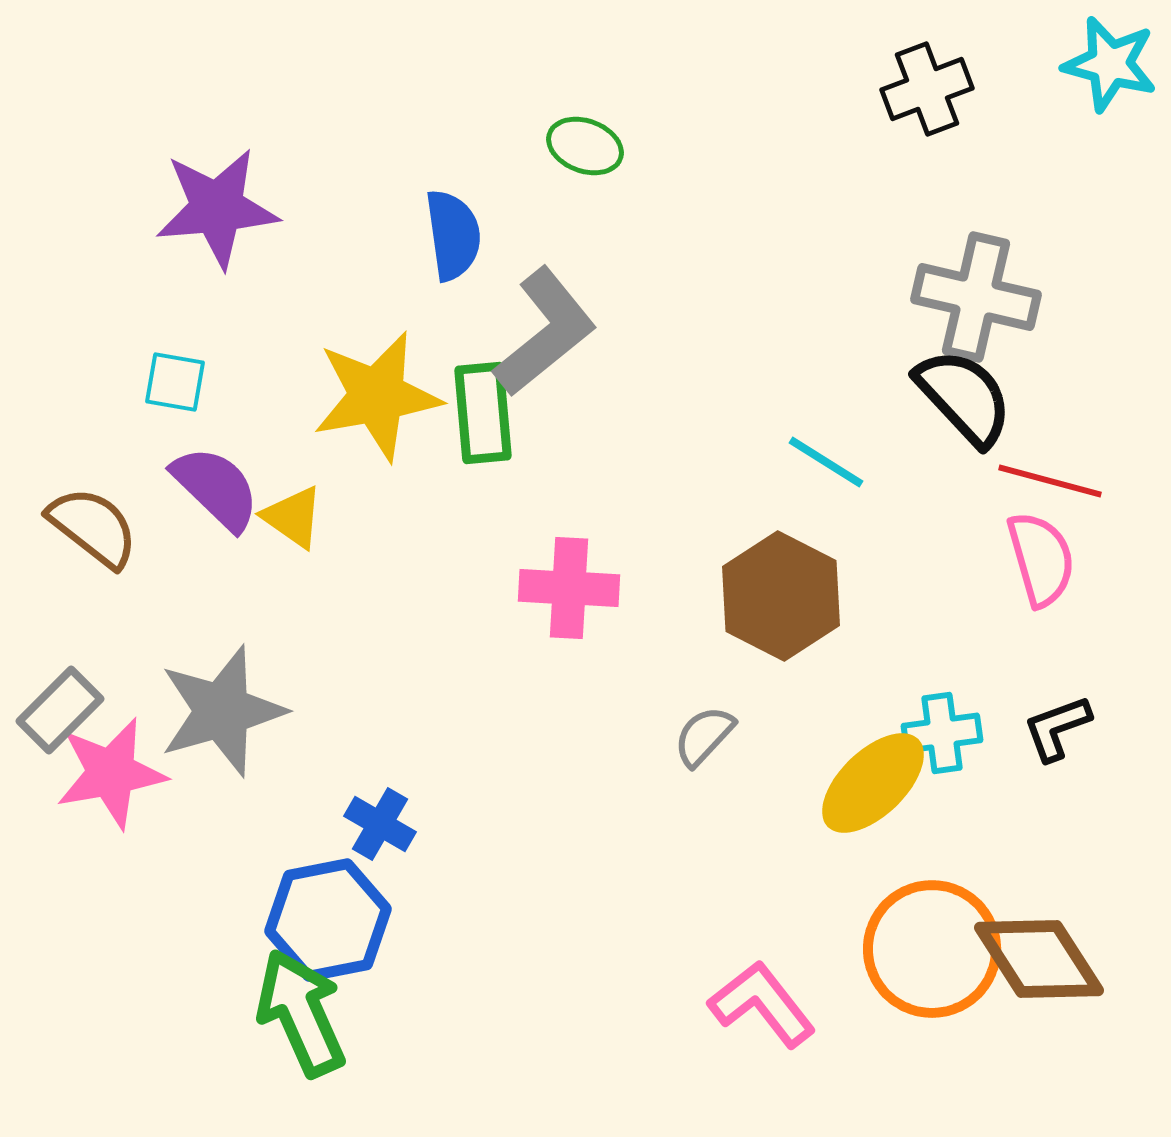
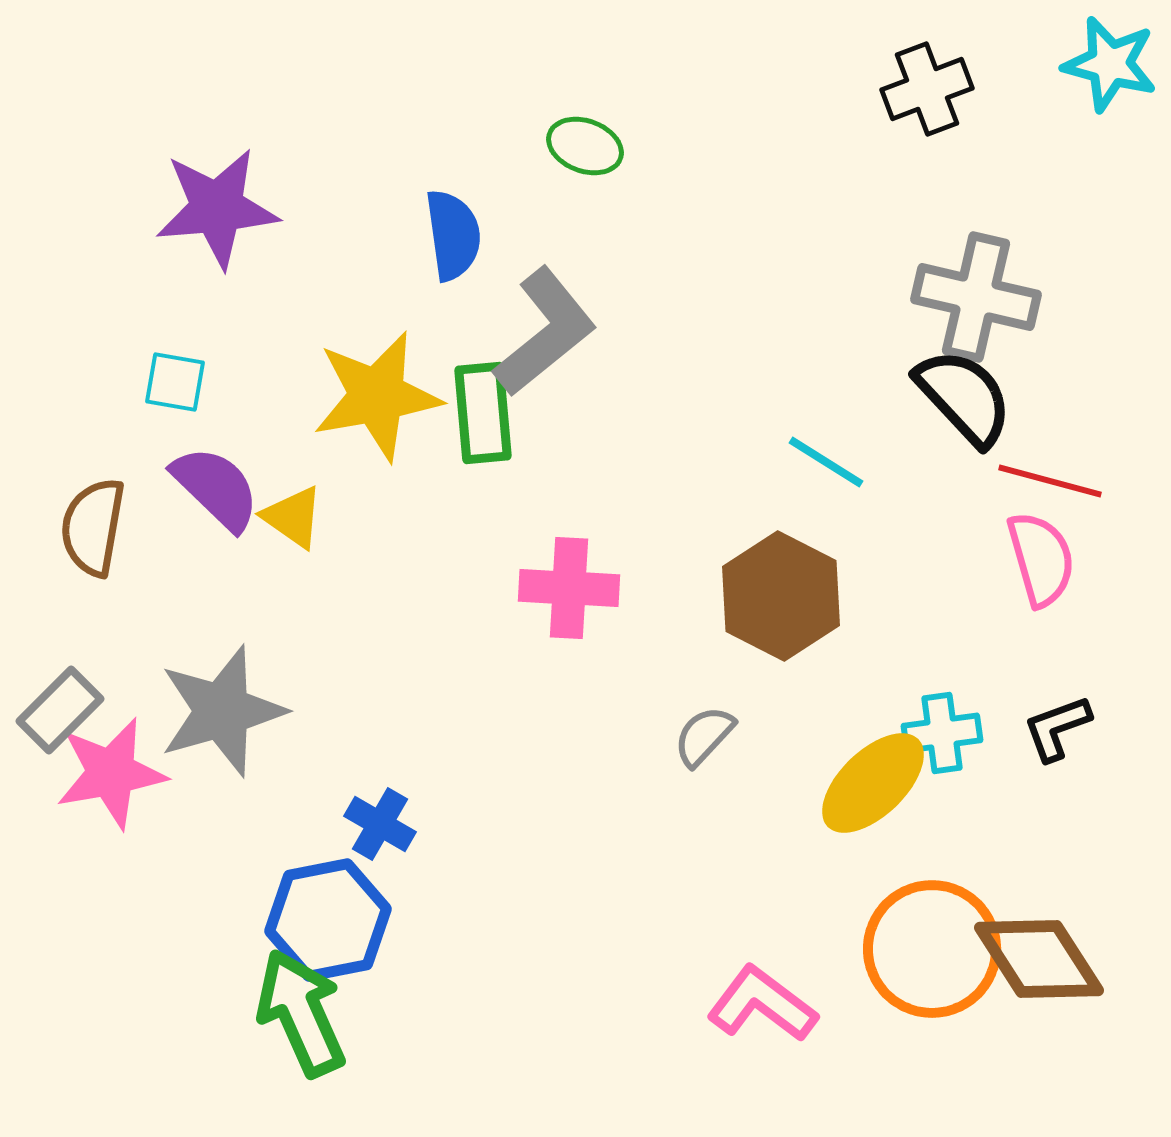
brown semicircle: rotated 118 degrees counterclockwise
pink L-shape: rotated 15 degrees counterclockwise
